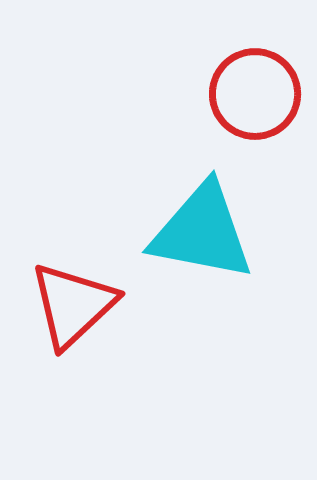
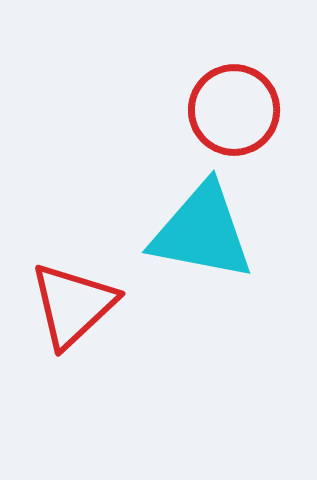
red circle: moved 21 px left, 16 px down
